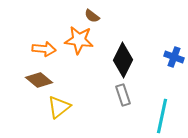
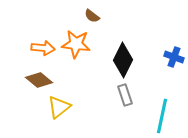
orange star: moved 3 px left, 4 px down
orange arrow: moved 1 px left, 1 px up
gray rectangle: moved 2 px right
